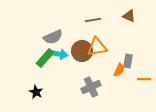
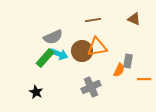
brown triangle: moved 5 px right, 3 px down
cyan arrow: rotated 12 degrees clockwise
